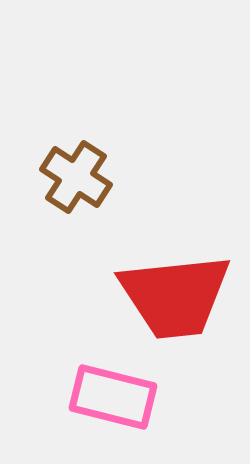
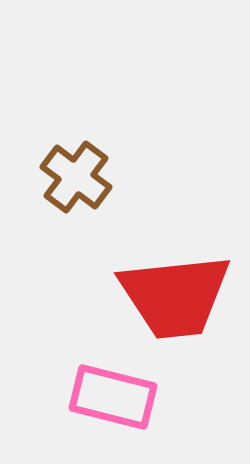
brown cross: rotated 4 degrees clockwise
